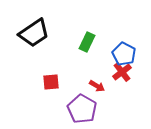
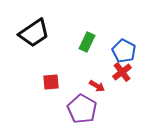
blue pentagon: moved 3 px up
